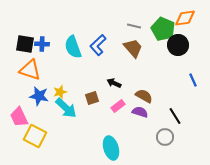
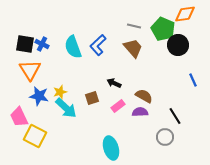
orange diamond: moved 4 px up
blue cross: rotated 24 degrees clockwise
orange triangle: rotated 40 degrees clockwise
purple semicircle: rotated 21 degrees counterclockwise
